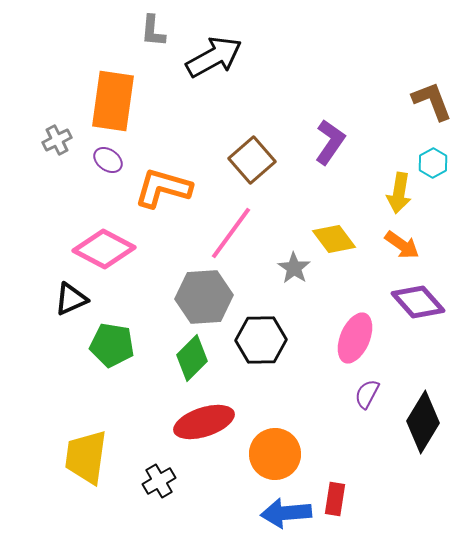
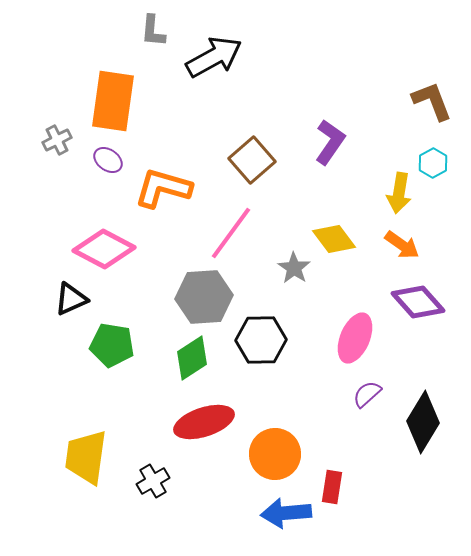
green diamond: rotated 12 degrees clockwise
purple semicircle: rotated 20 degrees clockwise
black cross: moved 6 px left
red rectangle: moved 3 px left, 12 px up
